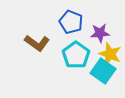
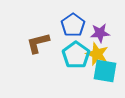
blue pentagon: moved 2 px right, 3 px down; rotated 15 degrees clockwise
brown L-shape: moved 1 px right; rotated 130 degrees clockwise
yellow star: moved 13 px left
cyan square: moved 2 px right; rotated 25 degrees counterclockwise
